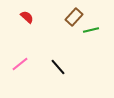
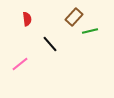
red semicircle: moved 2 px down; rotated 40 degrees clockwise
green line: moved 1 px left, 1 px down
black line: moved 8 px left, 23 px up
